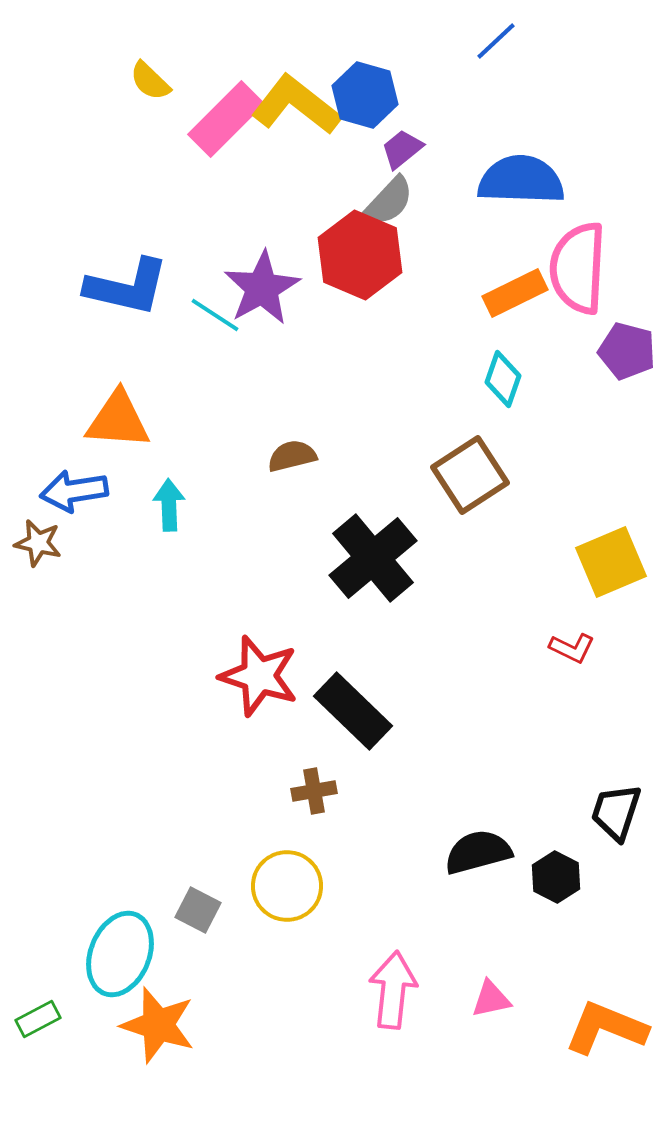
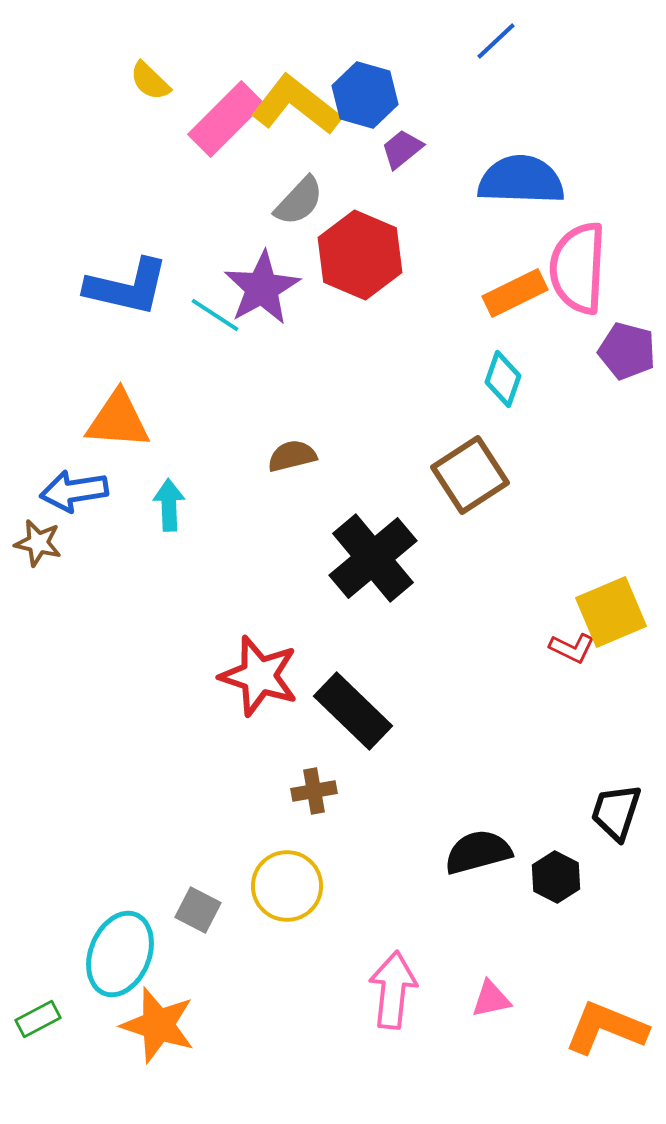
gray semicircle: moved 90 px left
yellow square: moved 50 px down
